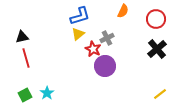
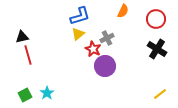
black cross: rotated 18 degrees counterclockwise
red line: moved 2 px right, 3 px up
